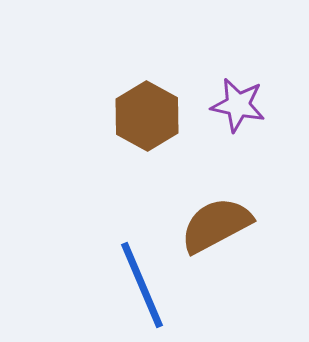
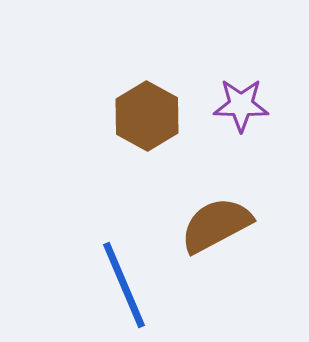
purple star: moved 3 px right; rotated 10 degrees counterclockwise
blue line: moved 18 px left
